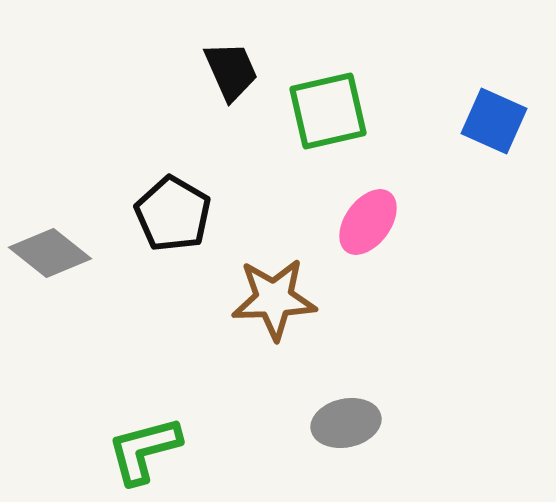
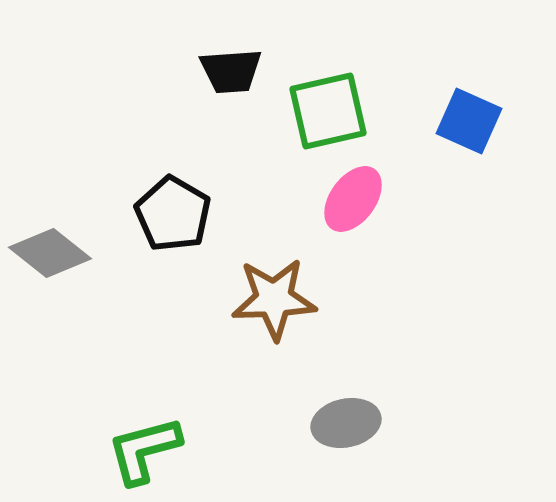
black trapezoid: rotated 110 degrees clockwise
blue square: moved 25 px left
pink ellipse: moved 15 px left, 23 px up
